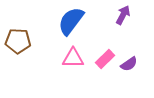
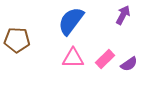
brown pentagon: moved 1 px left, 1 px up
